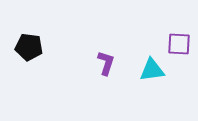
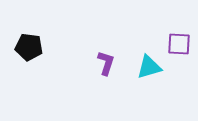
cyan triangle: moved 3 px left, 3 px up; rotated 8 degrees counterclockwise
